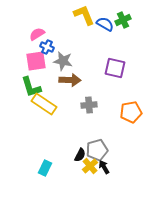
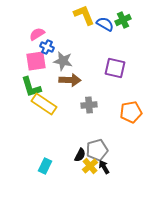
cyan rectangle: moved 2 px up
